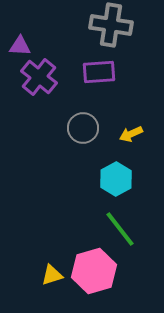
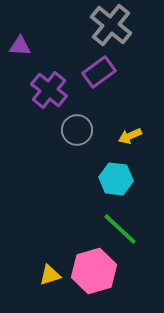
gray cross: rotated 30 degrees clockwise
purple rectangle: rotated 32 degrees counterclockwise
purple cross: moved 10 px right, 13 px down
gray circle: moved 6 px left, 2 px down
yellow arrow: moved 1 px left, 2 px down
cyan hexagon: rotated 24 degrees counterclockwise
green line: rotated 9 degrees counterclockwise
yellow triangle: moved 2 px left
